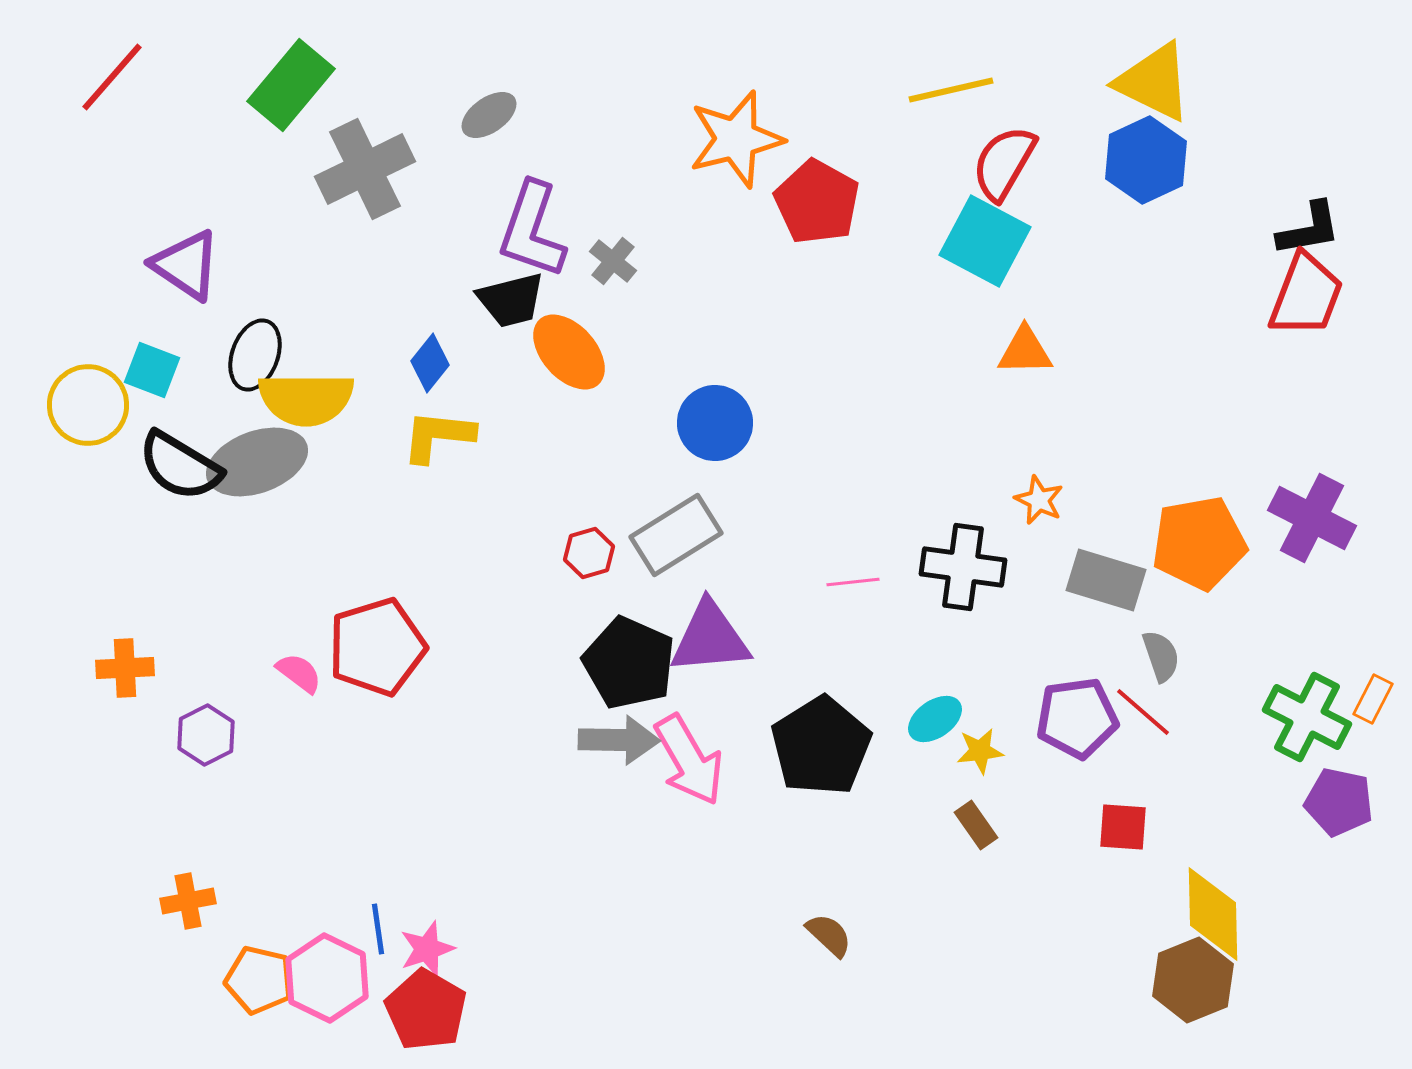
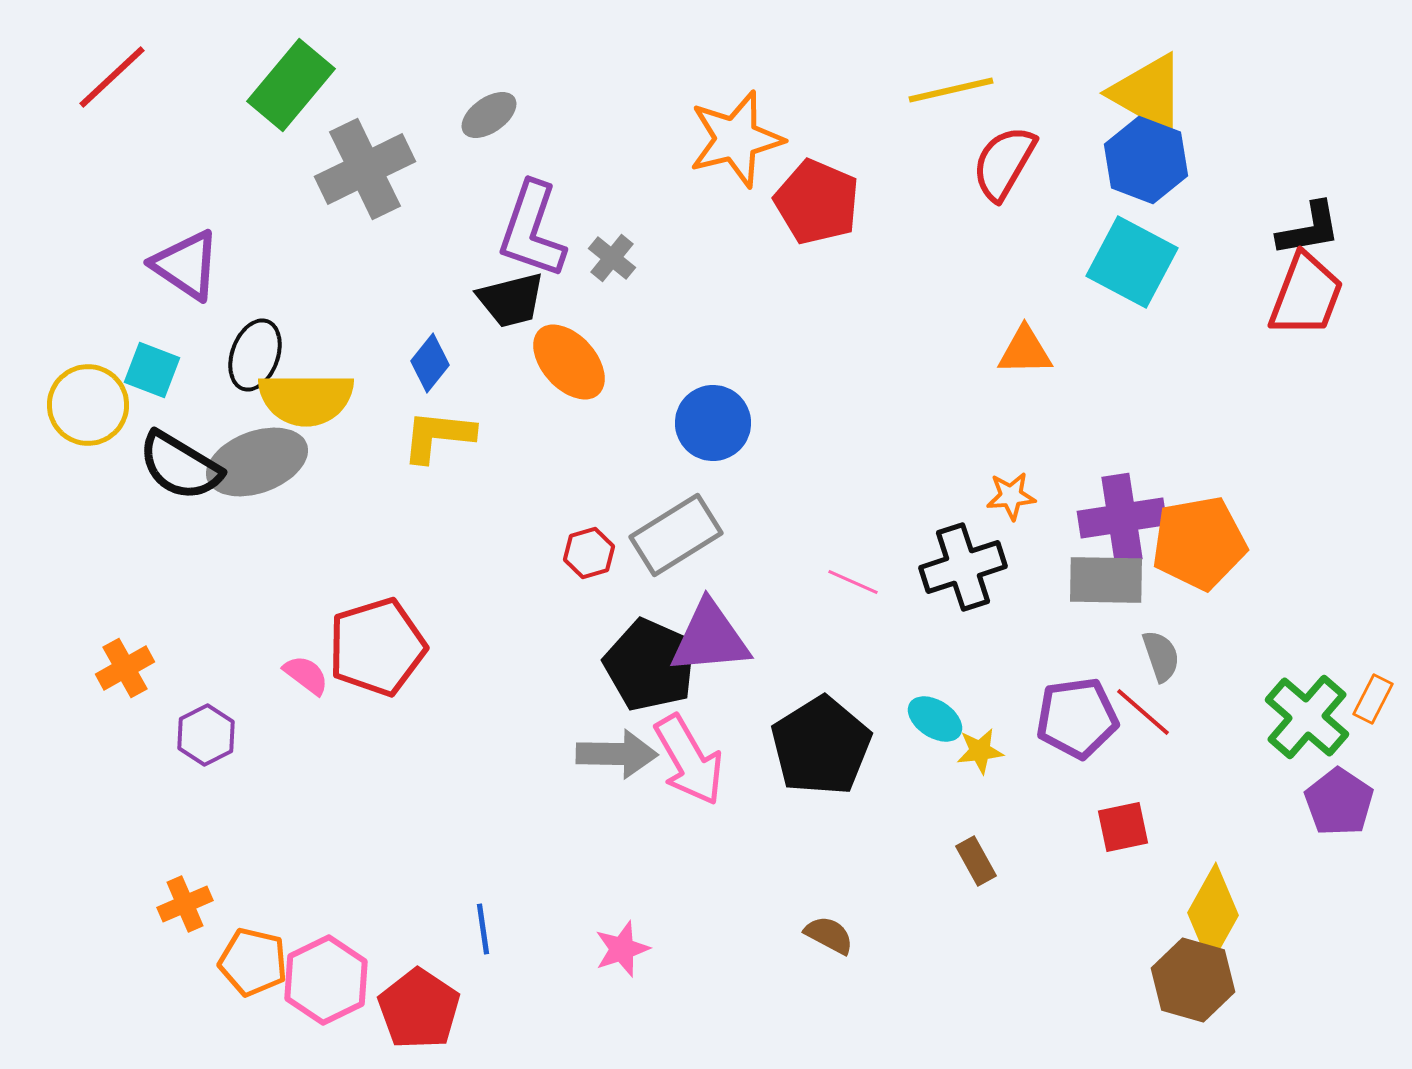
red line at (112, 77): rotated 6 degrees clockwise
yellow triangle at (1154, 82): moved 6 px left, 11 px down; rotated 4 degrees clockwise
blue hexagon at (1146, 160): rotated 14 degrees counterclockwise
red pentagon at (817, 202): rotated 6 degrees counterclockwise
cyan square at (985, 241): moved 147 px right, 21 px down
gray cross at (613, 261): moved 1 px left, 3 px up
orange ellipse at (569, 352): moved 10 px down
blue circle at (715, 423): moved 2 px left
orange star at (1039, 500): moved 28 px left, 4 px up; rotated 30 degrees counterclockwise
purple cross at (1312, 518): moved 190 px left; rotated 36 degrees counterclockwise
black cross at (963, 567): rotated 26 degrees counterclockwise
gray rectangle at (1106, 580): rotated 16 degrees counterclockwise
pink line at (853, 582): rotated 30 degrees clockwise
black pentagon at (629, 663): moved 21 px right, 2 px down
orange cross at (125, 668): rotated 26 degrees counterclockwise
pink semicircle at (299, 673): moved 7 px right, 2 px down
green cross at (1307, 717): rotated 14 degrees clockwise
cyan ellipse at (935, 719): rotated 68 degrees clockwise
gray arrow at (619, 740): moved 2 px left, 14 px down
purple pentagon at (1339, 802): rotated 22 degrees clockwise
brown rectangle at (976, 825): moved 36 px down; rotated 6 degrees clockwise
red square at (1123, 827): rotated 16 degrees counterclockwise
orange cross at (188, 901): moved 3 px left, 3 px down; rotated 12 degrees counterclockwise
yellow diamond at (1213, 914): rotated 30 degrees clockwise
blue line at (378, 929): moved 105 px right
brown semicircle at (829, 935): rotated 15 degrees counterclockwise
pink star at (427, 949): moved 195 px right
pink hexagon at (327, 978): moved 1 px left, 2 px down; rotated 8 degrees clockwise
orange pentagon at (259, 980): moved 6 px left, 18 px up
brown hexagon at (1193, 980): rotated 22 degrees counterclockwise
red pentagon at (426, 1010): moved 7 px left, 1 px up; rotated 4 degrees clockwise
